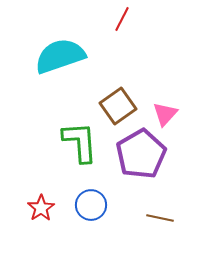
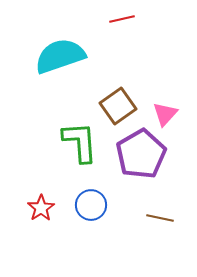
red line: rotated 50 degrees clockwise
